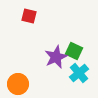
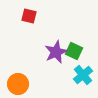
purple star: moved 5 px up
cyan cross: moved 4 px right, 2 px down
